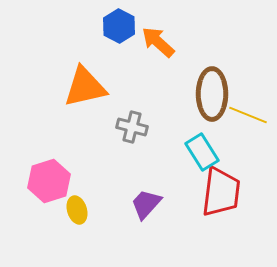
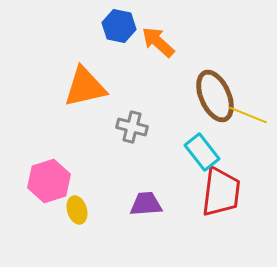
blue hexagon: rotated 16 degrees counterclockwise
brown ellipse: moved 3 px right, 2 px down; rotated 24 degrees counterclockwise
cyan rectangle: rotated 6 degrees counterclockwise
purple trapezoid: rotated 44 degrees clockwise
